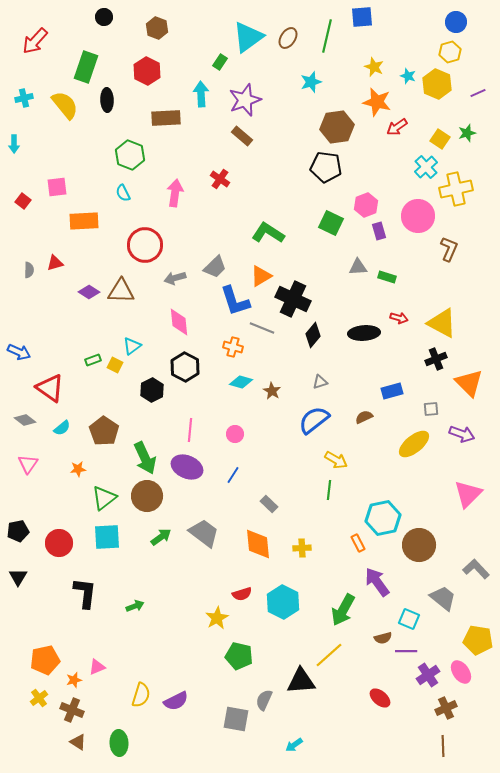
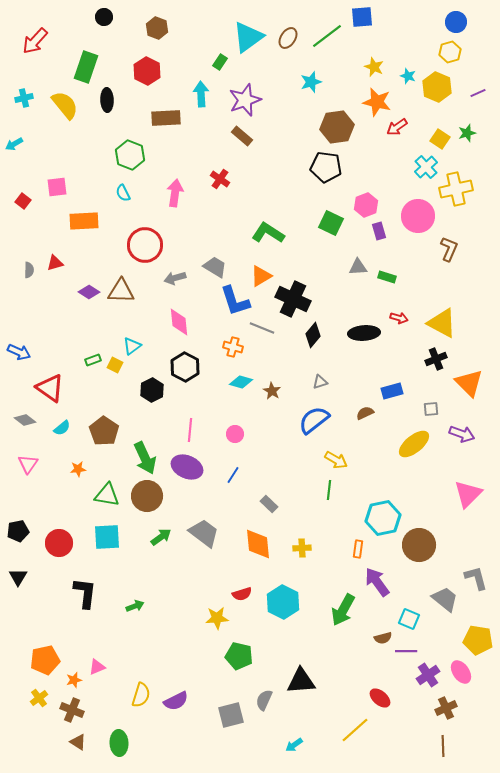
green line at (327, 36): rotated 40 degrees clockwise
yellow hexagon at (437, 84): moved 3 px down
cyan arrow at (14, 144): rotated 60 degrees clockwise
gray trapezoid at (215, 267): rotated 105 degrees counterclockwise
brown semicircle at (364, 417): moved 1 px right, 4 px up
green triangle at (104, 498): moved 3 px right, 3 px up; rotated 48 degrees clockwise
orange rectangle at (358, 543): moved 6 px down; rotated 36 degrees clockwise
gray L-shape at (476, 569): moved 9 px down; rotated 28 degrees clockwise
gray trapezoid at (443, 598): moved 2 px right, 1 px down
yellow star at (217, 618): rotated 25 degrees clockwise
yellow line at (329, 655): moved 26 px right, 75 px down
gray square at (236, 719): moved 5 px left, 4 px up; rotated 24 degrees counterclockwise
